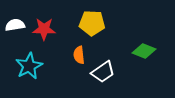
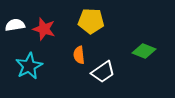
yellow pentagon: moved 1 px left, 2 px up
red star: rotated 15 degrees clockwise
